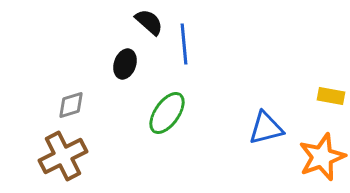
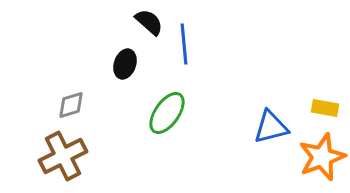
yellow rectangle: moved 6 px left, 12 px down
blue triangle: moved 5 px right, 1 px up
